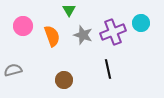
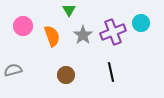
gray star: rotated 18 degrees clockwise
black line: moved 3 px right, 3 px down
brown circle: moved 2 px right, 5 px up
